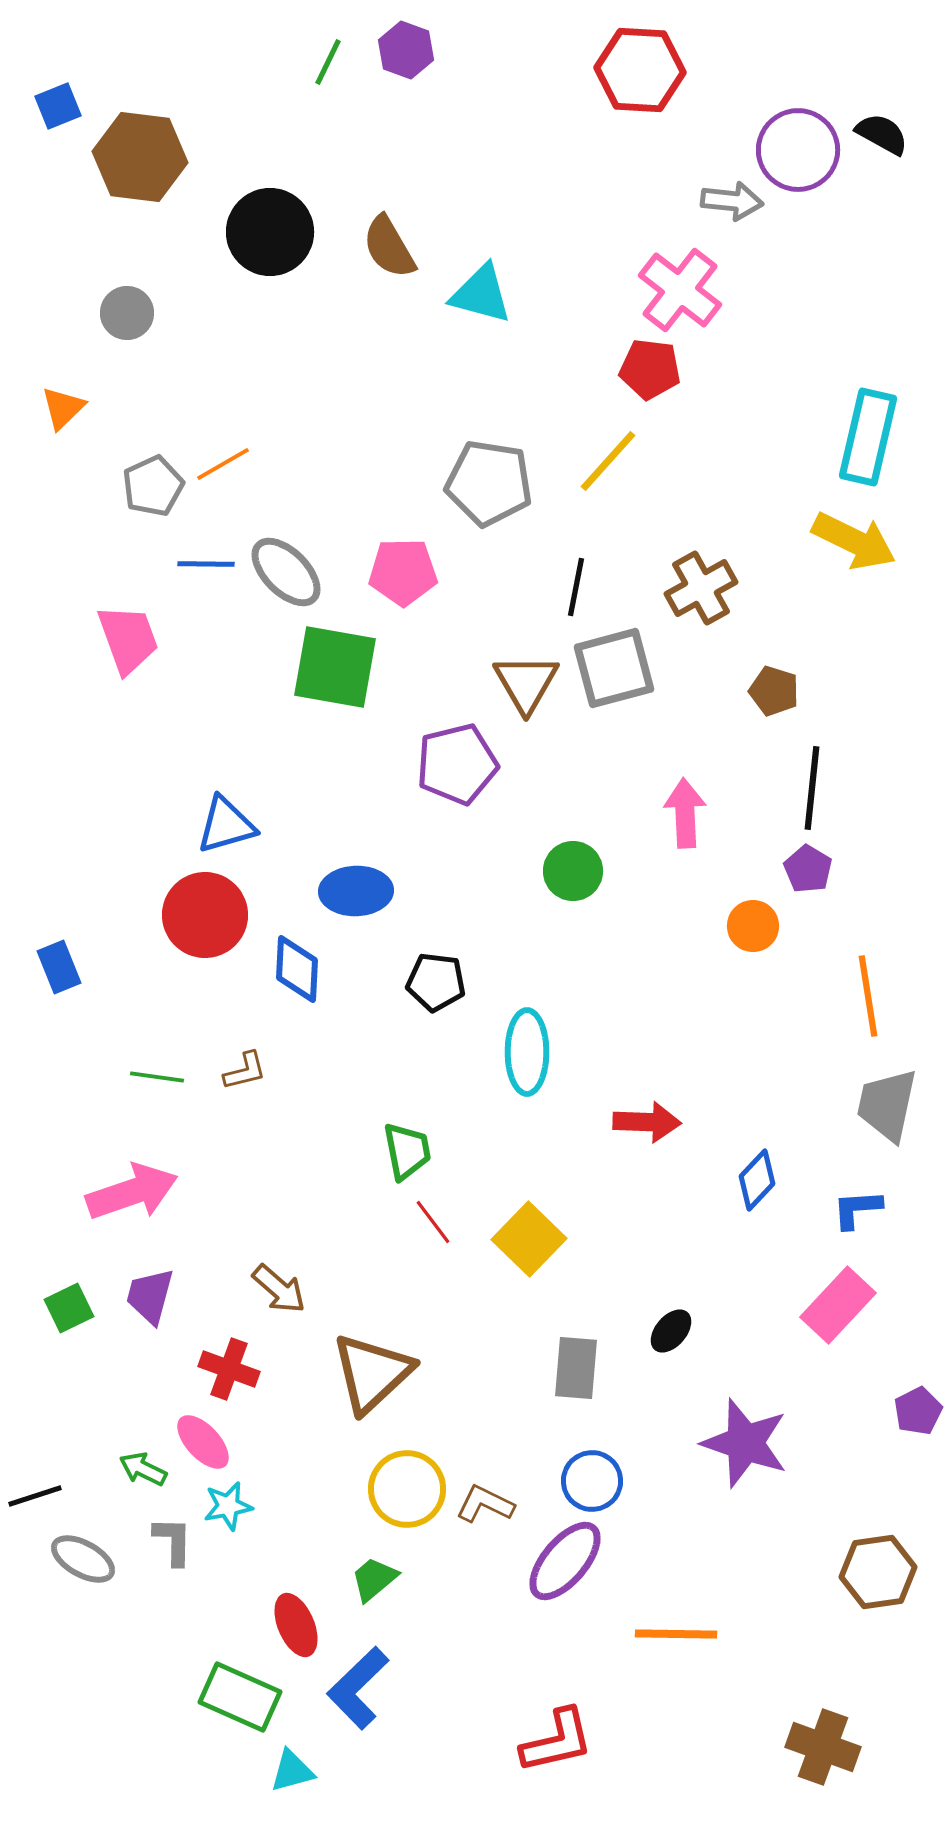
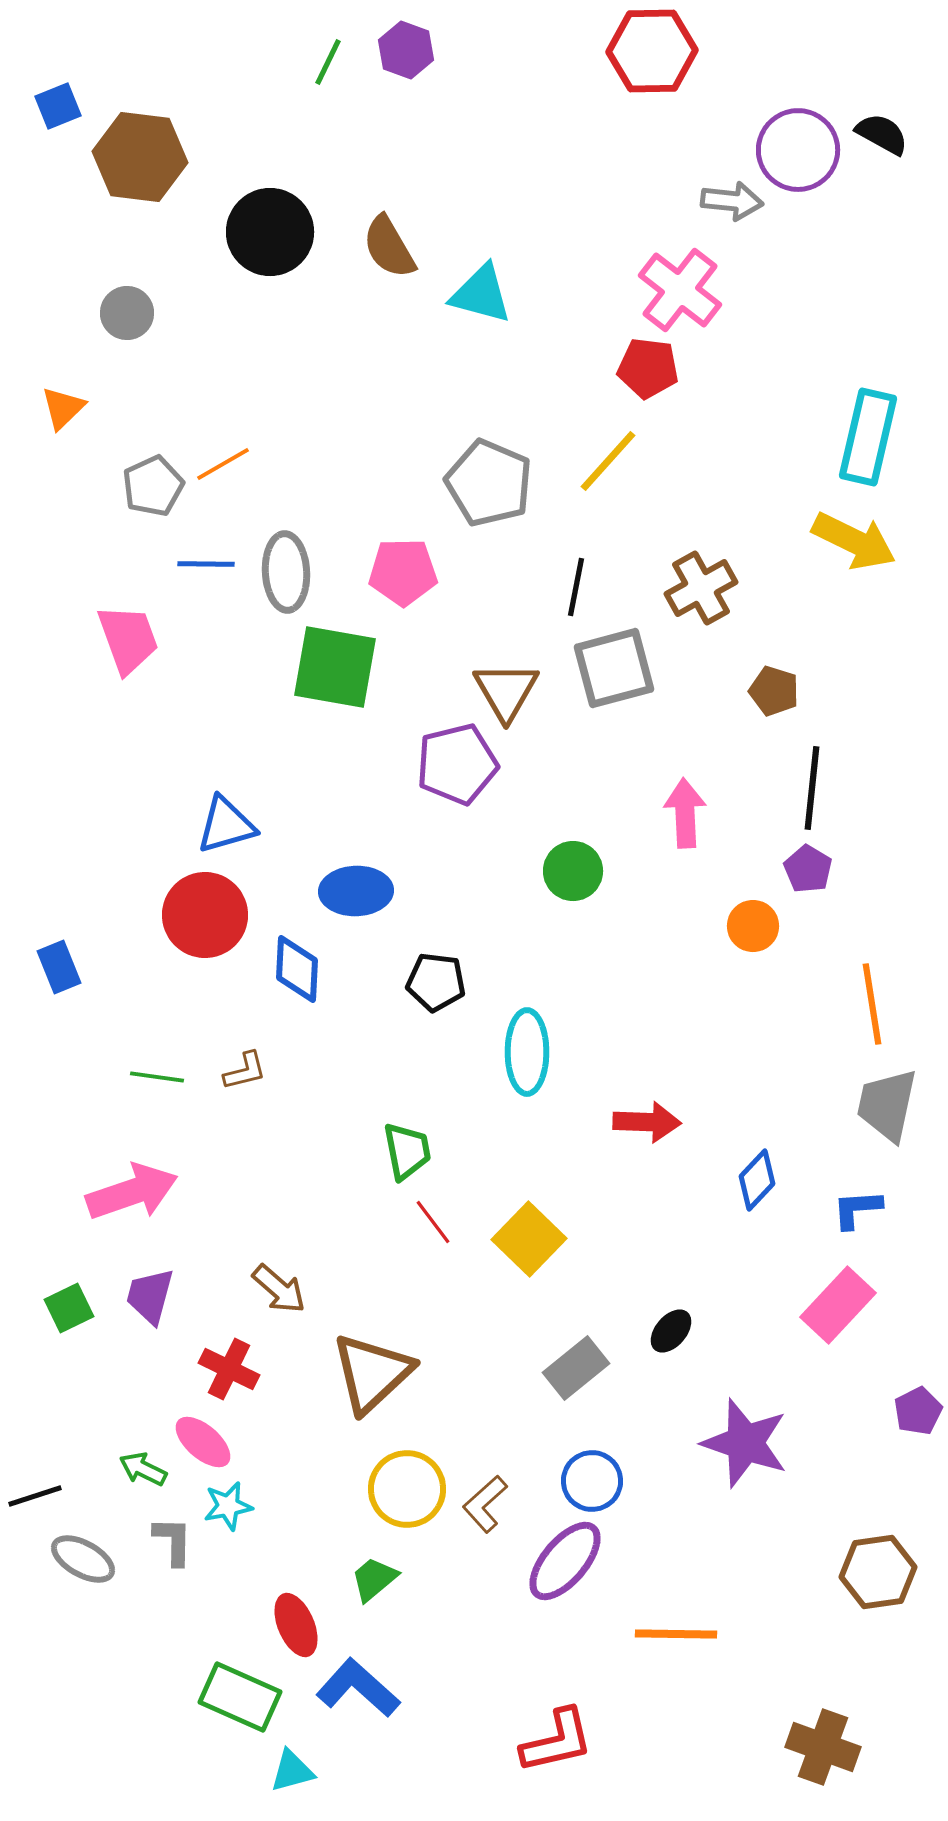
red hexagon at (640, 70): moved 12 px right, 19 px up; rotated 4 degrees counterclockwise
red pentagon at (650, 369): moved 2 px left, 1 px up
gray pentagon at (489, 483): rotated 14 degrees clockwise
gray ellipse at (286, 572): rotated 42 degrees clockwise
brown triangle at (526, 683): moved 20 px left, 8 px down
orange line at (868, 996): moved 4 px right, 8 px down
gray rectangle at (576, 1368): rotated 46 degrees clockwise
red cross at (229, 1369): rotated 6 degrees clockwise
pink ellipse at (203, 1442): rotated 6 degrees counterclockwise
brown L-shape at (485, 1504): rotated 68 degrees counterclockwise
blue L-shape at (358, 1688): rotated 86 degrees clockwise
